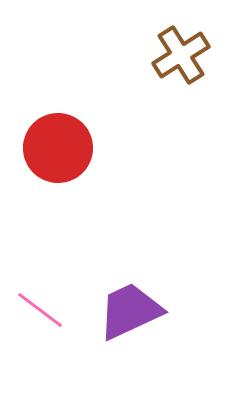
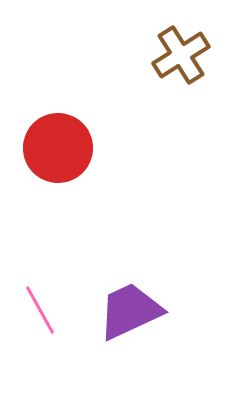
pink line: rotated 24 degrees clockwise
